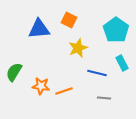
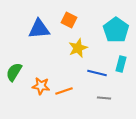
cyan rectangle: moved 1 px left, 1 px down; rotated 42 degrees clockwise
